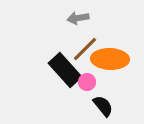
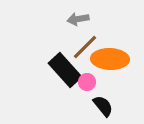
gray arrow: moved 1 px down
brown line: moved 2 px up
